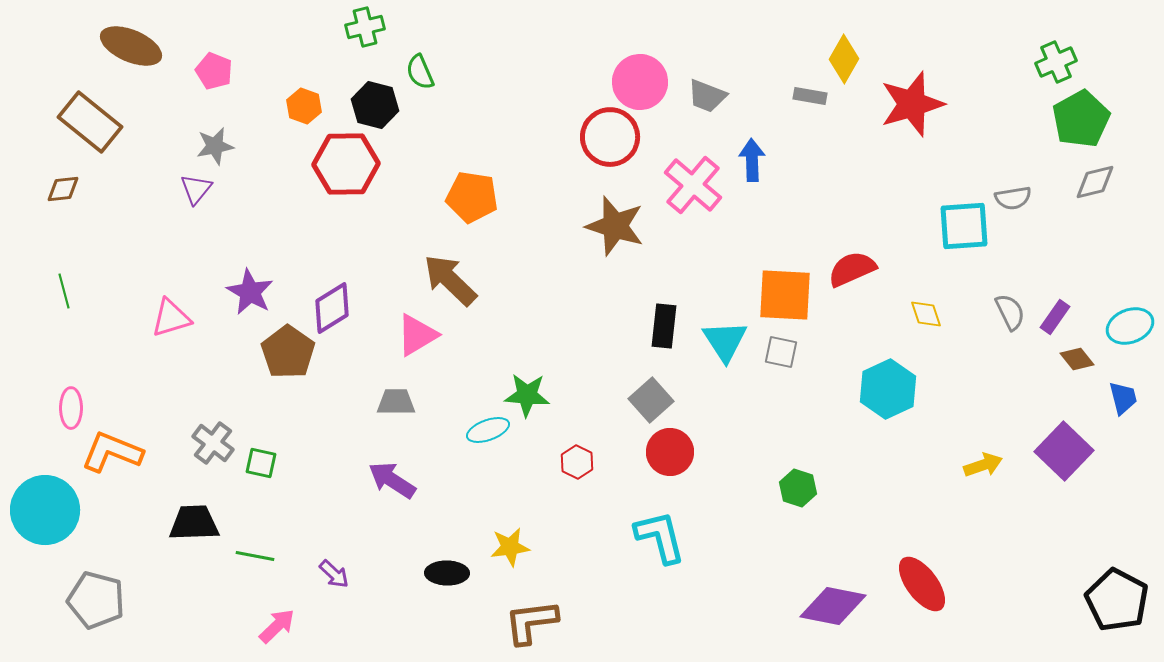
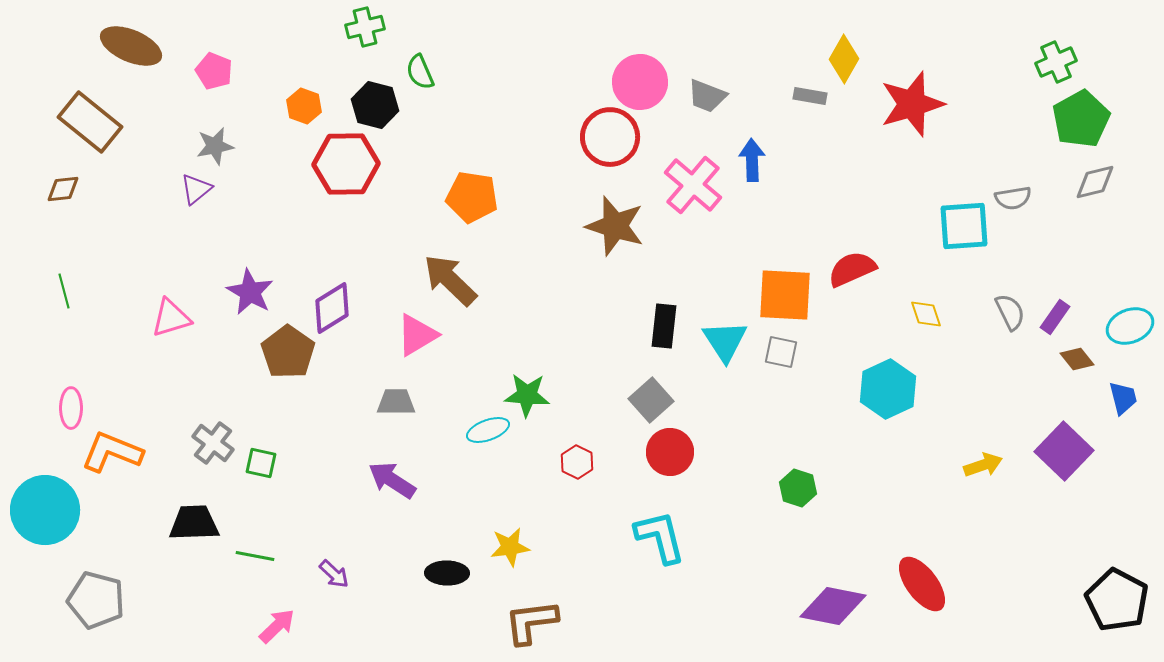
purple triangle at (196, 189): rotated 12 degrees clockwise
